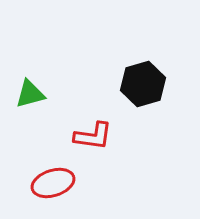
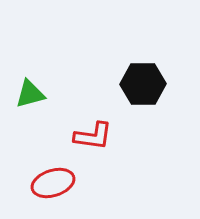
black hexagon: rotated 15 degrees clockwise
